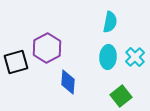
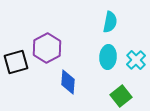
cyan cross: moved 1 px right, 3 px down
